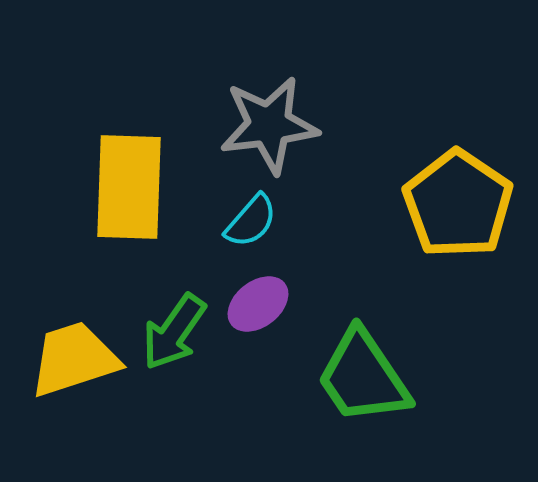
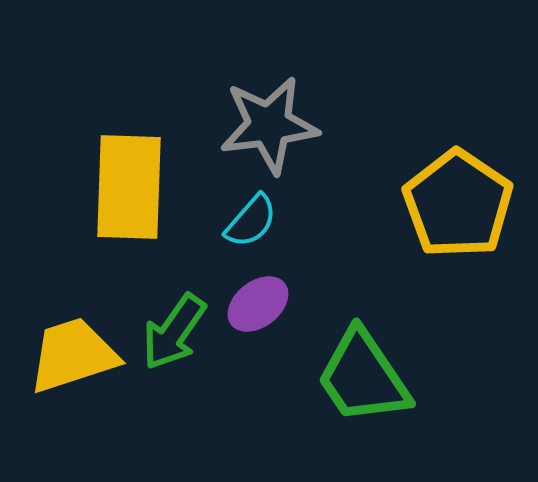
yellow trapezoid: moved 1 px left, 4 px up
